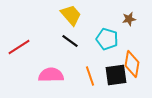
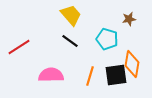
orange line: rotated 36 degrees clockwise
